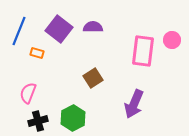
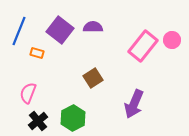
purple square: moved 1 px right, 1 px down
pink rectangle: moved 5 px up; rotated 32 degrees clockwise
black cross: rotated 24 degrees counterclockwise
